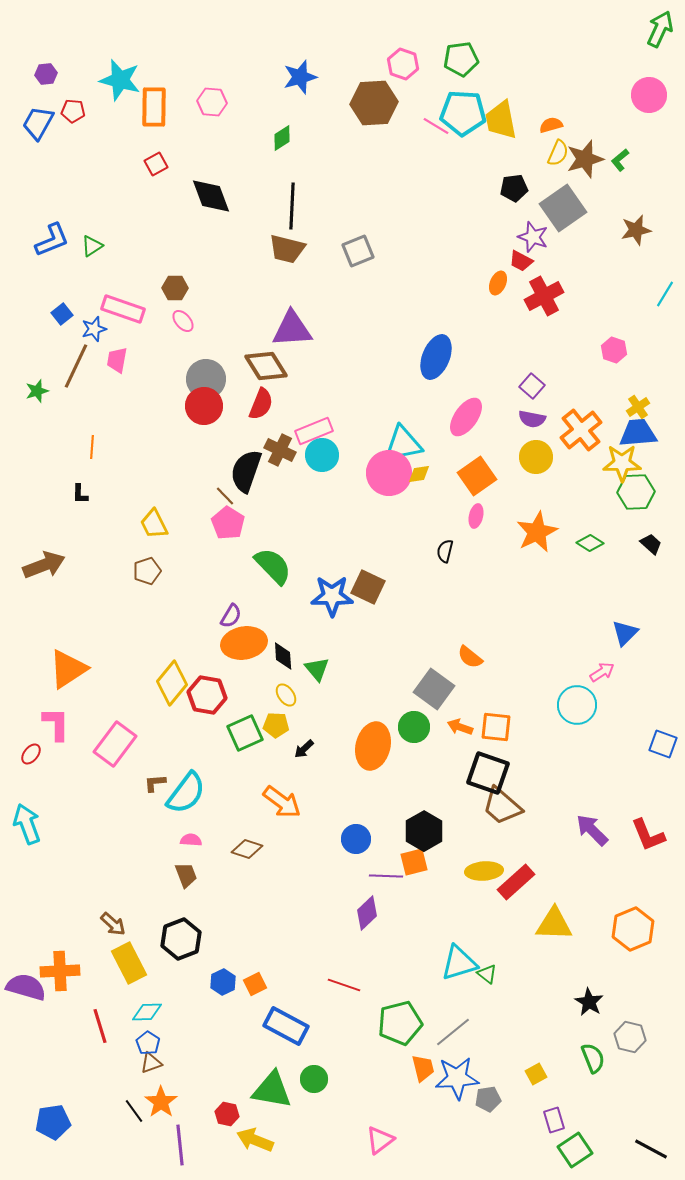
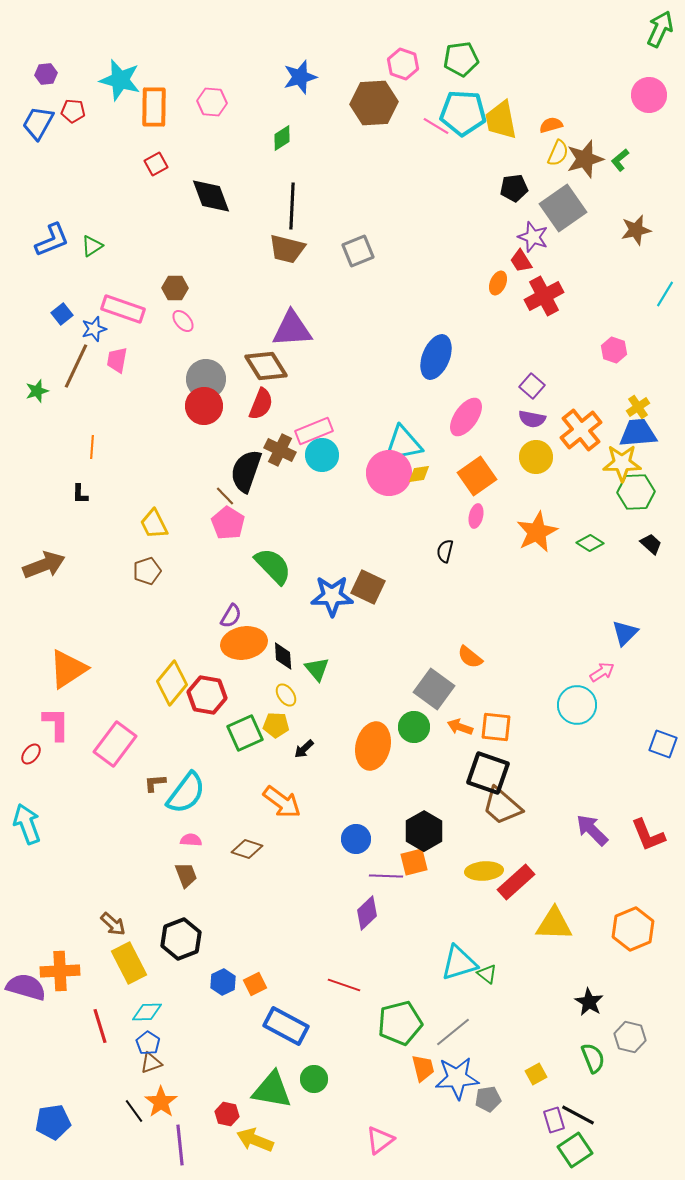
red trapezoid at (521, 261): rotated 30 degrees clockwise
black line at (651, 1149): moved 73 px left, 34 px up
